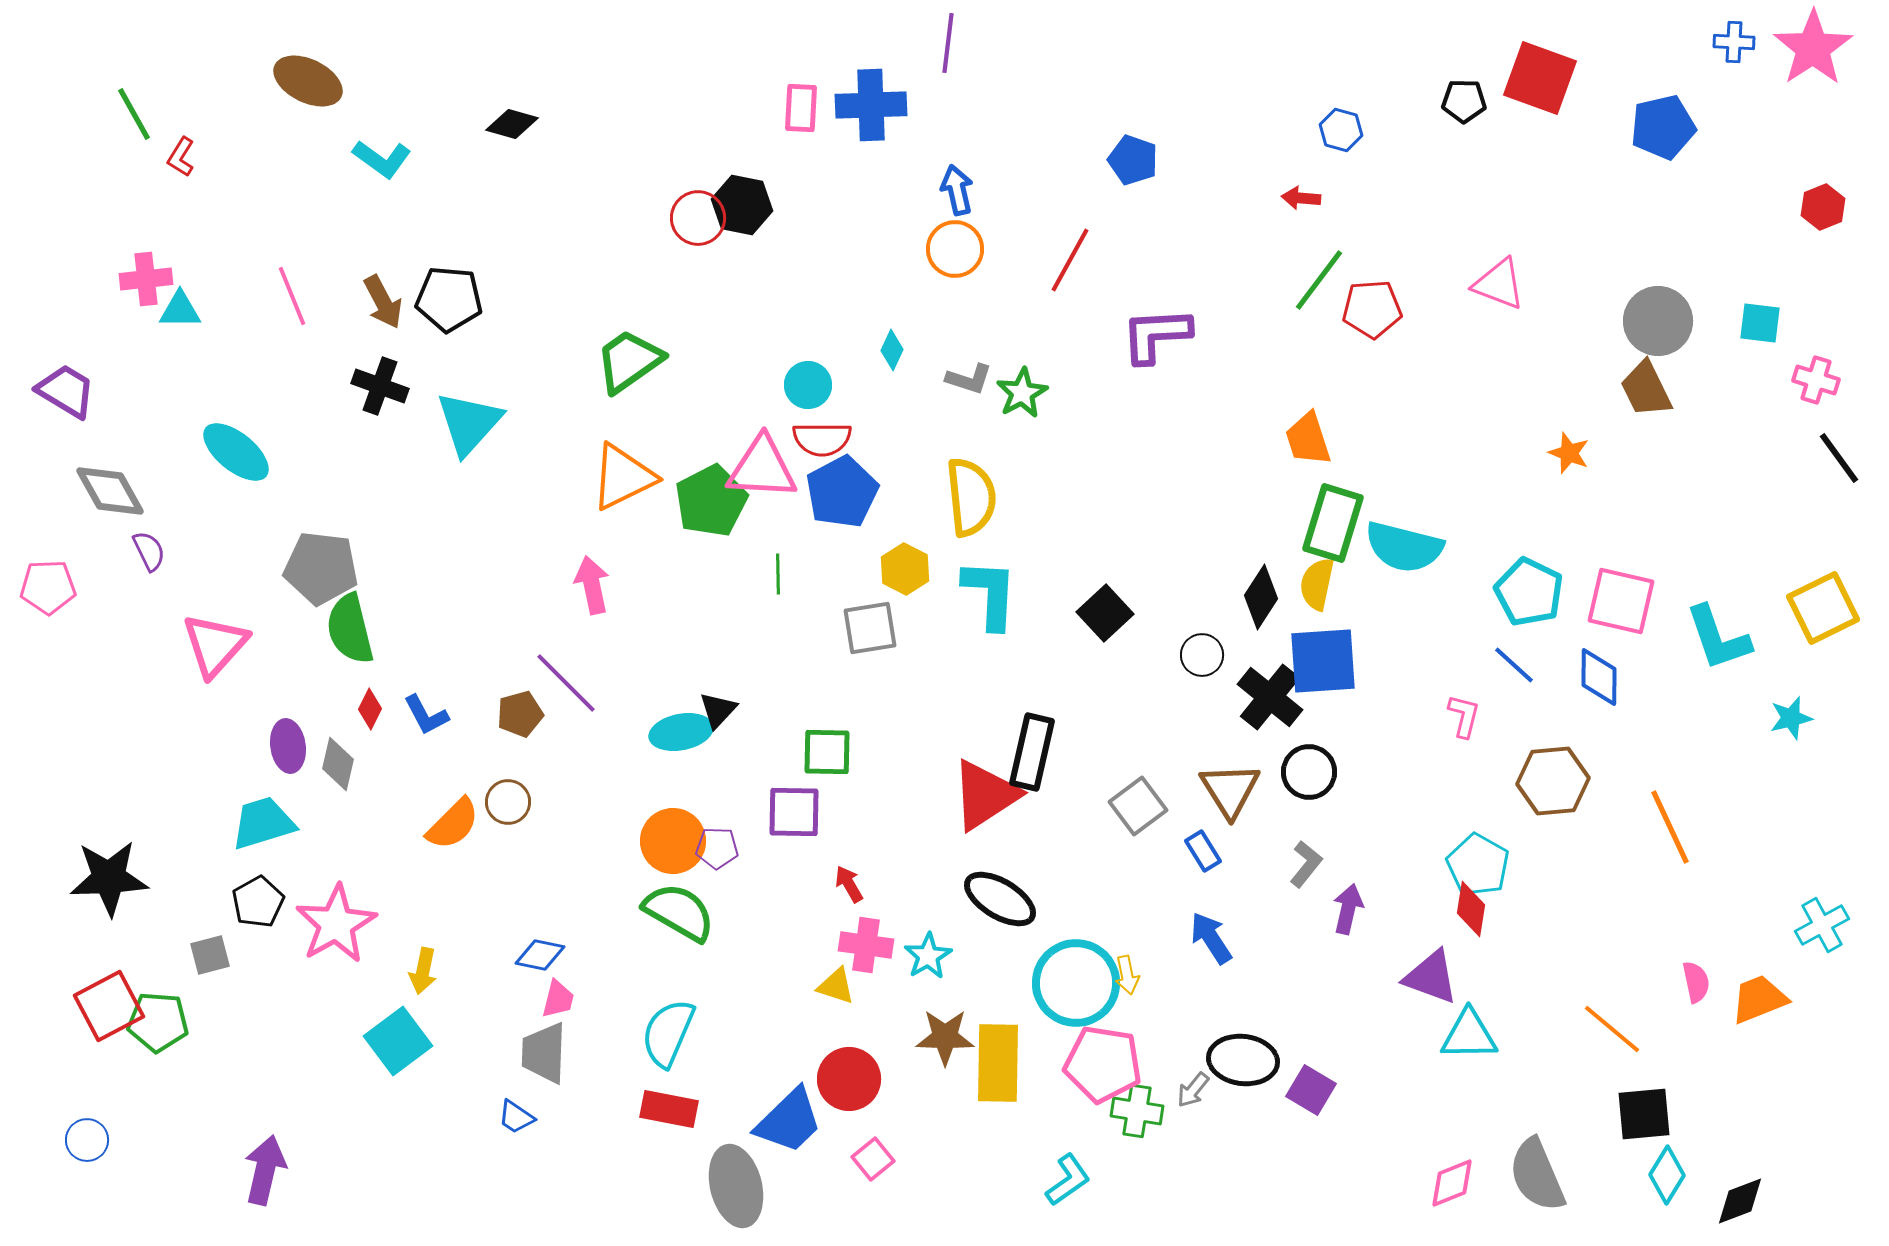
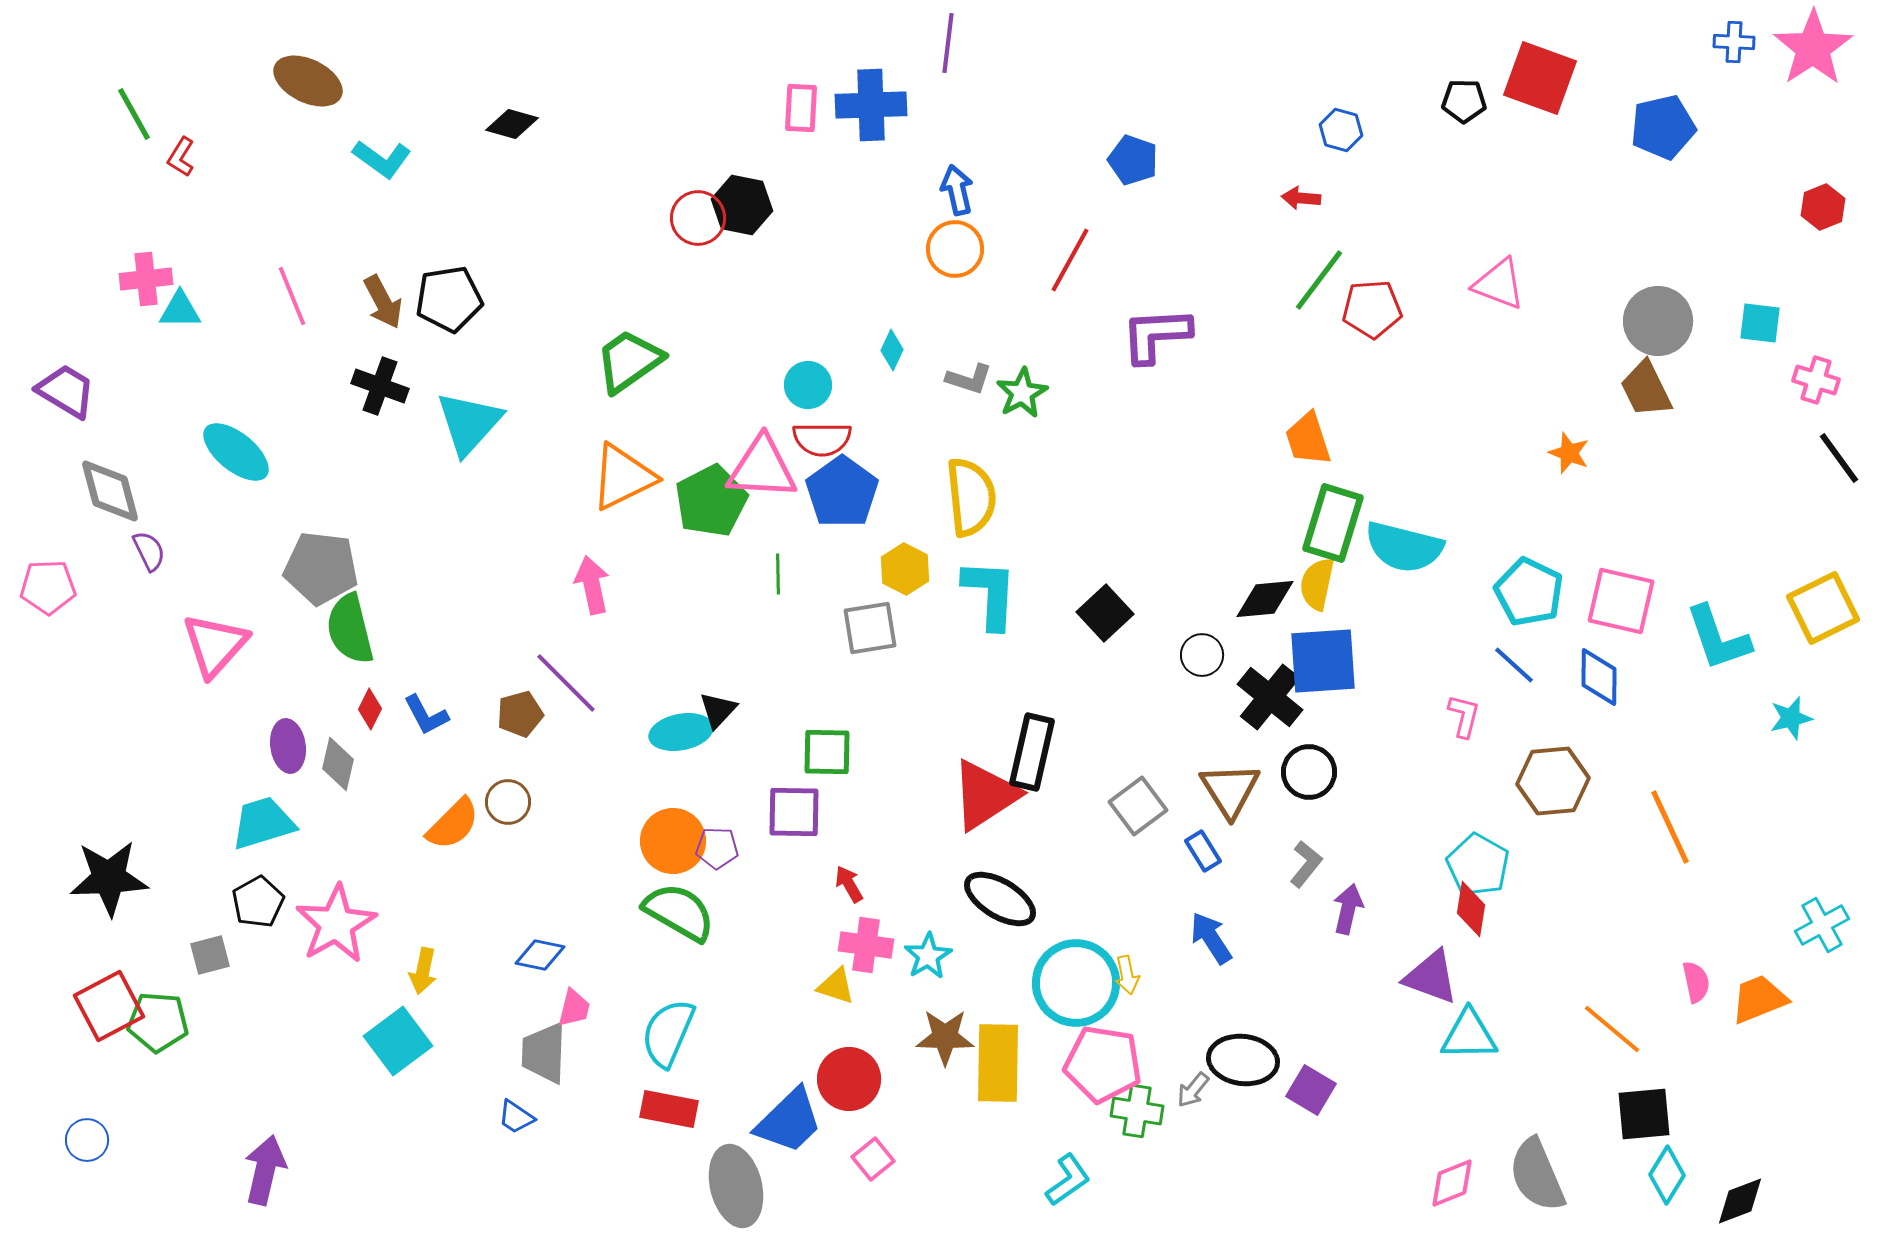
black pentagon at (449, 299): rotated 14 degrees counterclockwise
gray diamond at (110, 491): rotated 14 degrees clockwise
blue pentagon at (842, 492): rotated 8 degrees counterclockwise
black diamond at (1261, 597): moved 4 px right, 2 px down; rotated 52 degrees clockwise
pink trapezoid at (558, 999): moved 16 px right, 9 px down
